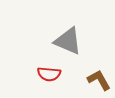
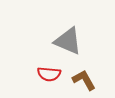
brown L-shape: moved 15 px left
